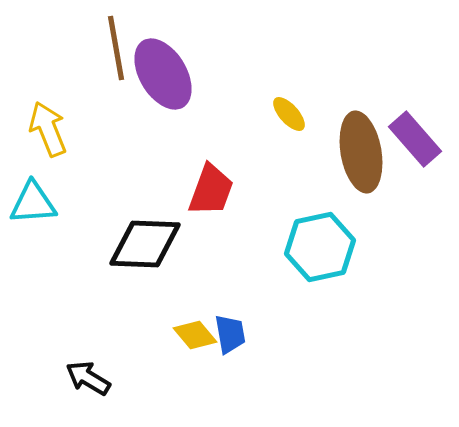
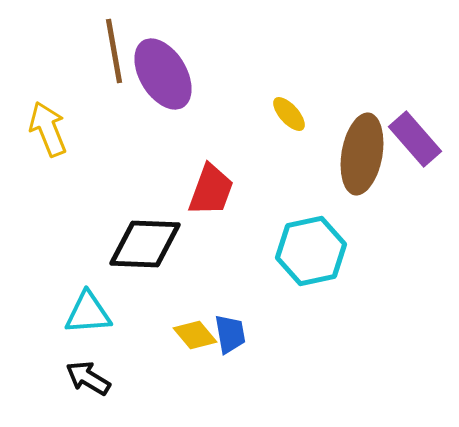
brown line: moved 2 px left, 3 px down
brown ellipse: moved 1 px right, 2 px down; rotated 20 degrees clockwise
cyan triangle: moved 55 px right, 110 px down
cyan hexagon: moved 9 px left, 4 px down
